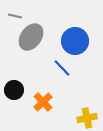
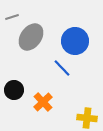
gray line: moved 3 px left, 1 px down; rotated 32 degrees counterclockwise
yellow cross: rotated 18 degrees clockwise
